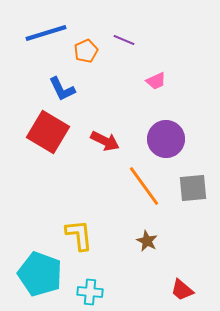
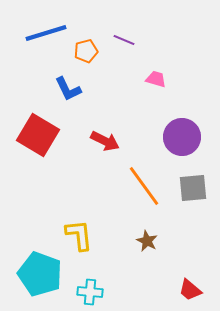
orange pentagon: rotated 10 degrees clockwise
pink trapezoid: moved 2 px up; rotated 140 degrees counterclockwise
blue L-shape: moved 6 px right
red square: moved 10 px left, 3 px down
purple circle: moved 16 px right, 2 px up
red trapezoid: moved 8 px right
